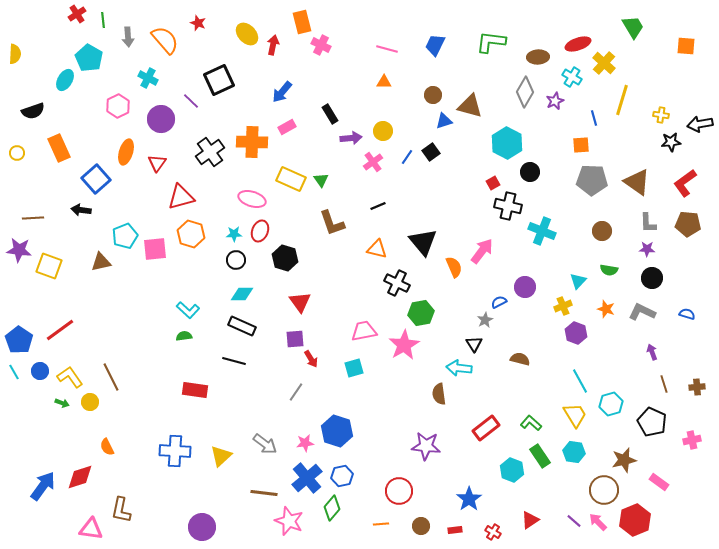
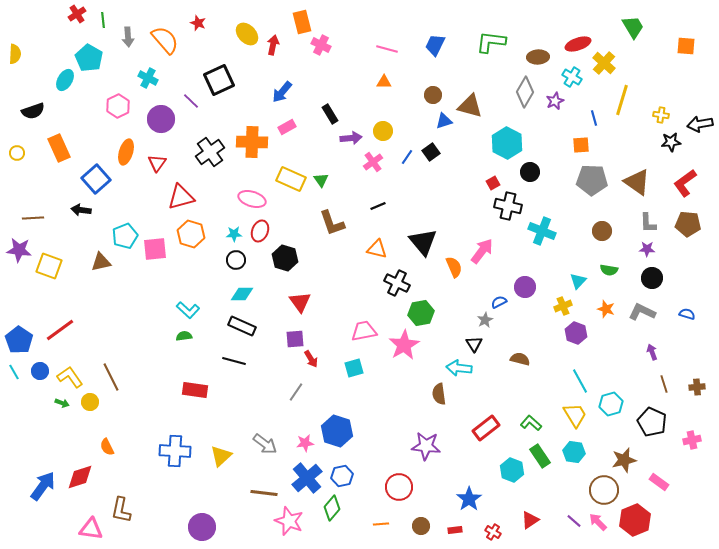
red circle at (399, 491): moved 4 px up
